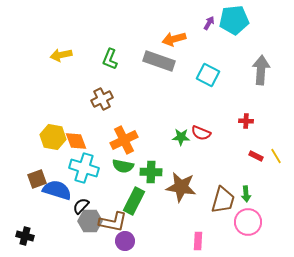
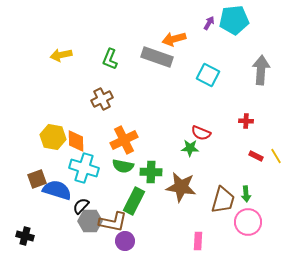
gray rectangle: moved 2 px left, 4 px up
green star: moved 9 px right, 11 px down
orange diamond: rotated 20 degrees clockwise
